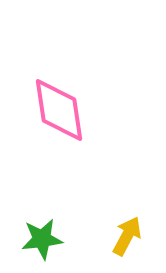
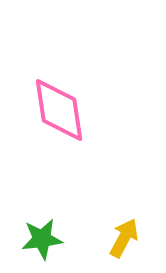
yellow arrow: moved 3 px left, 2 px down
